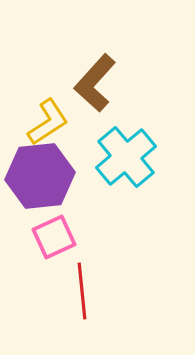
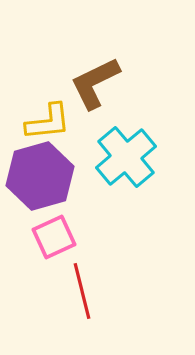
brown L-shape: rotated 22 degrees clockwise
yellow L-shape: rotated 27 degrees clockwise
purple hexagon: rotated 10 degrees counterclockwise
red line: rotated 8 degrees counterclockwise
